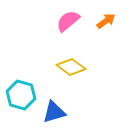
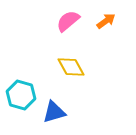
yellow diamond: rotated 24 degrees clockwise
